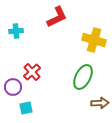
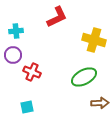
red cross: rotated 24 degrees counterclockwise
green ellipse: moved 1 px right; rotated 35 degrees clockwise
purple circle: moved 32 px up
cyan square: moved 1 px right, 1 px up
